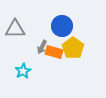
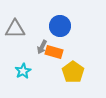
blue circle: moved 2 px left
yellow pentagon: moved 24 px down
